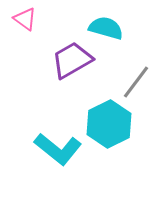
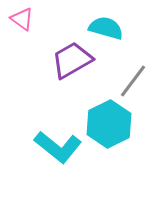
pink triangle: moved 3 px left
gray line: moved 3 px left, 1 px up
cyan L-shape: moved 2 px up
